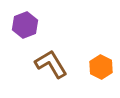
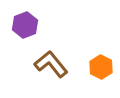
brown L-shape: rotated 8 degrees counterclockwise
